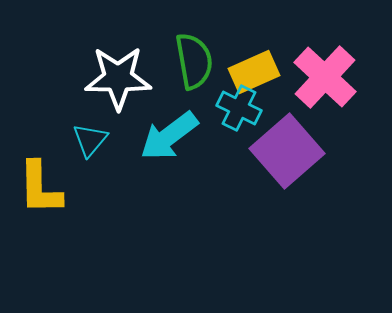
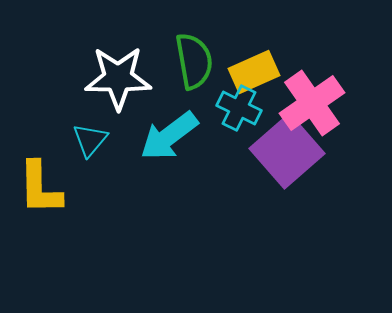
pink cross: moved 13 px left, 26 px down; rotated 12 degrees clockwise
